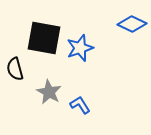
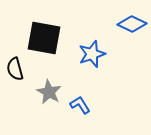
blue star: moved 12 px right, 6 px down
